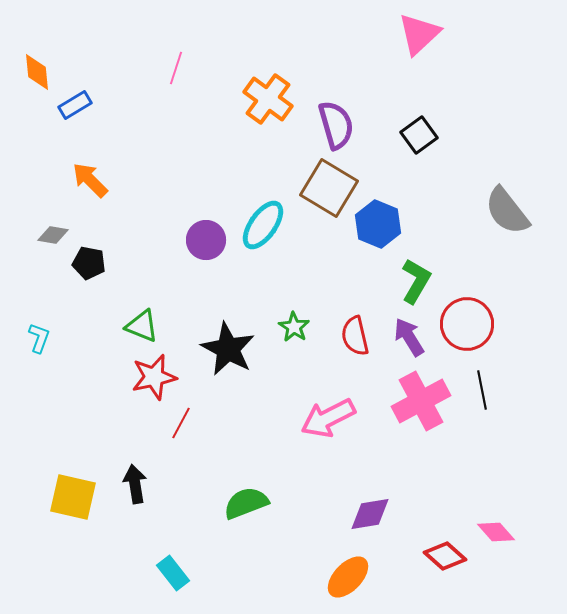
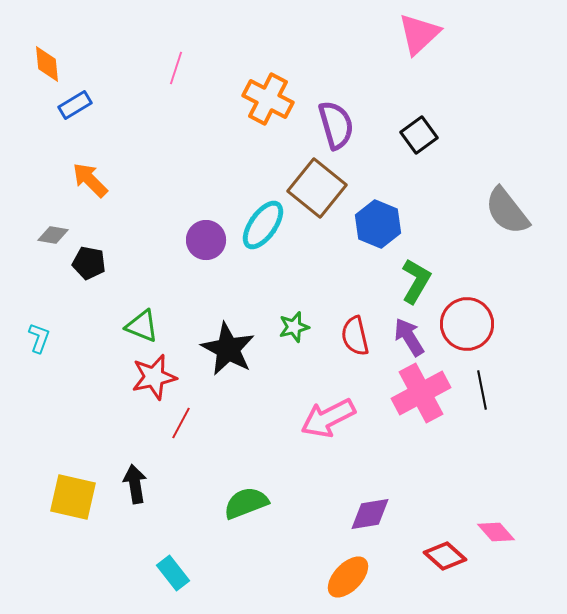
orange diamond: moved 10 px right, 8 px up
orange cross: rotated 9 degrees counterclockwise
brown square: moved 12 px left; rotated 8 degrees clockwise
green star: rotated 24 degrees clockwise
pink cross: moved 8 px up
